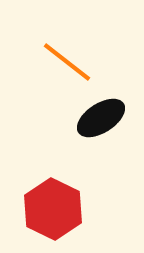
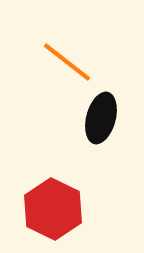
black ellipse: rotated 42 degrees counterclockwise
